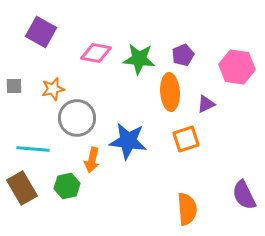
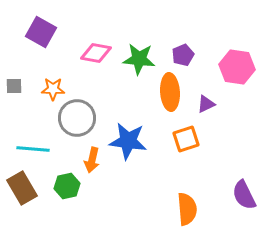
orange star: rotated 15 degrees clockwise
